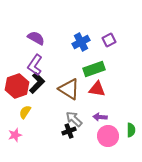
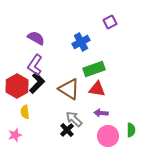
purple square: moved 1 px right, 18 px up
red hexagon: rotated 10 degrees counterclockwise
yellow semicircle: rotated 40 degrees counterclockwise
purple arrow: moved 1 px right, 4 px up
black cross: moved 2 px left, 1 px up; rotated 24 degrees counterclockwise
